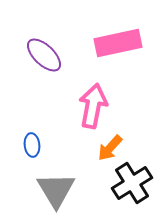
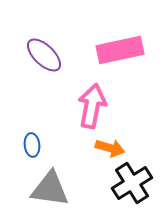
pink rectangle: moved 2 px right, 7 px down
pink arrow: moved 1 px left
orange arrow: rotated 116 degrees counterclockwise
gray triangle: moved 6 px left, 1 px up; rotated 51 degrees counterclockwise
